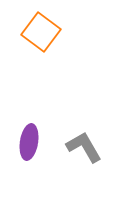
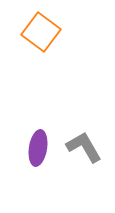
purple ellipse: moved 9 px right, 6 px down
